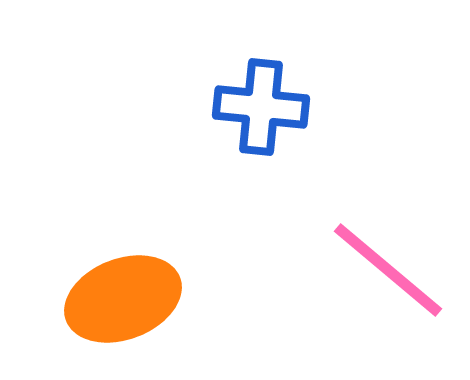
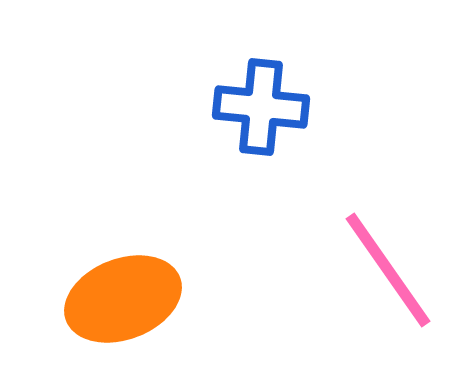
pink line: rotated 15 degrees clockwise
